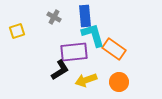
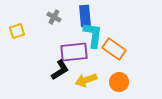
cyan L-shape: rotated 24 degrees clockwise
